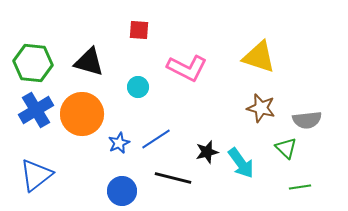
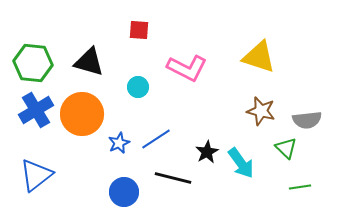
brown star: moved 3 px down
black star: rotated 15 degrees counterclockwise
blue circle: moved 2 px right, 1 px down
